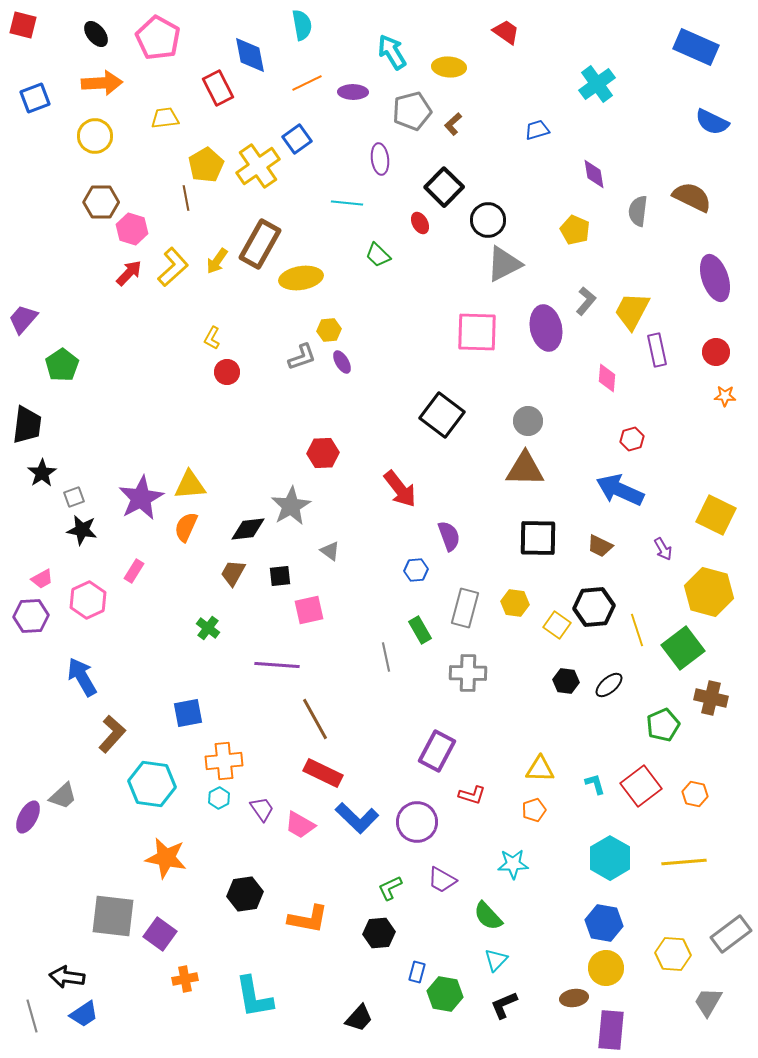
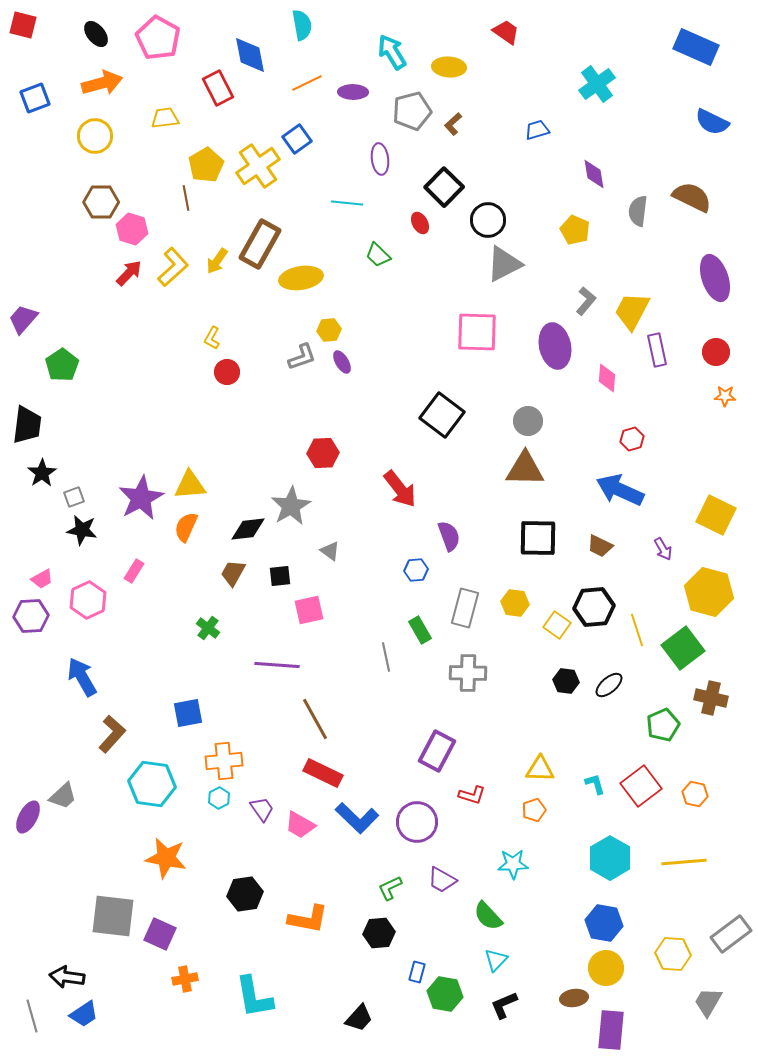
orange arrow at (102, 83): rotated 12 degrees counterclockwise
purple ellipse at (546, 328): moved 9 px right, 18 px down
purple square at (160, 934): rotated 12 degrees counterclockwise
